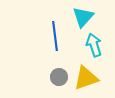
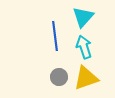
cyan arrow: moved 10 px left, 2 px down
